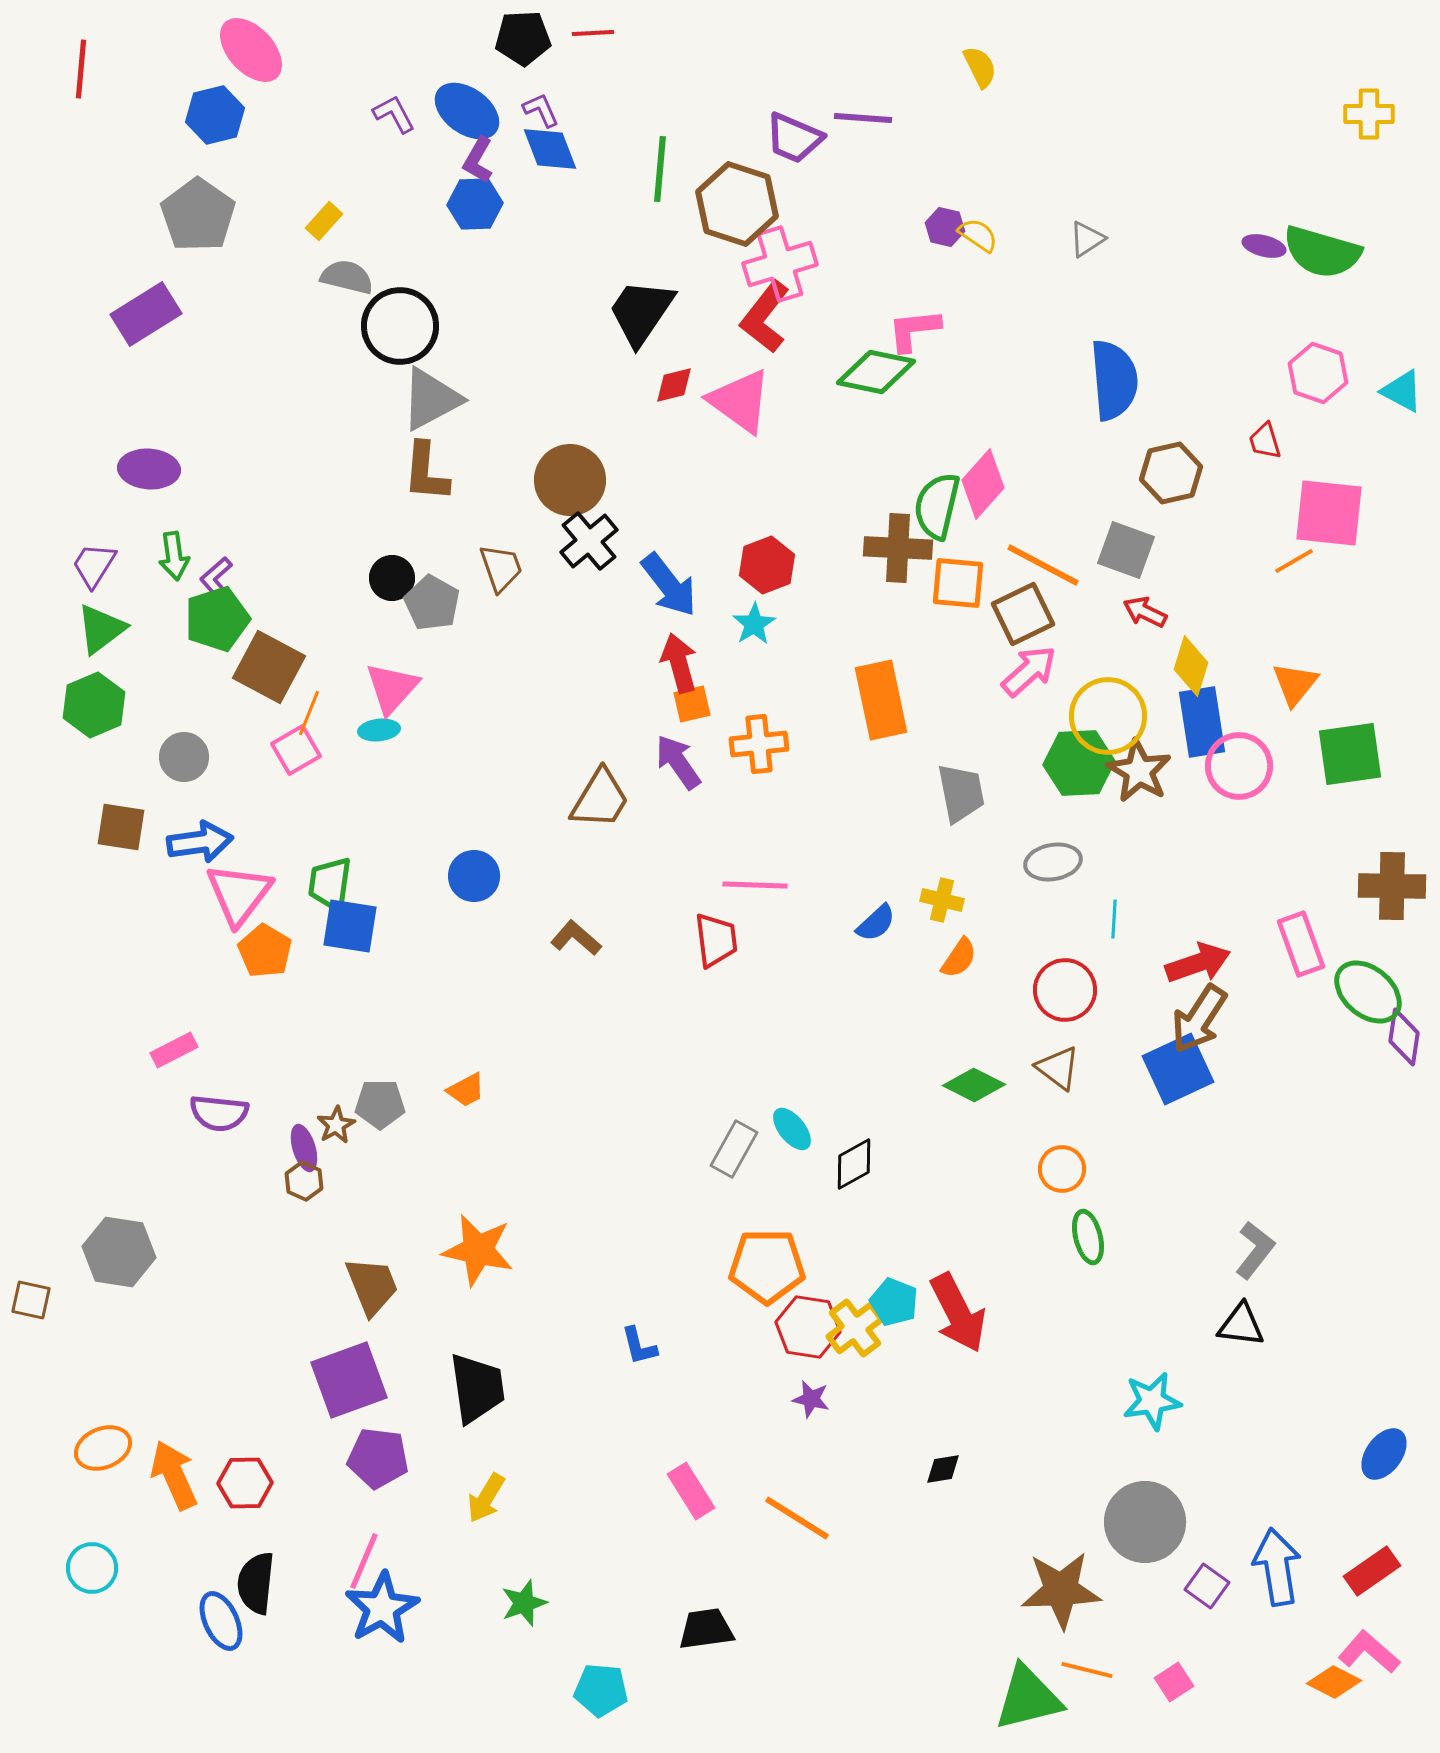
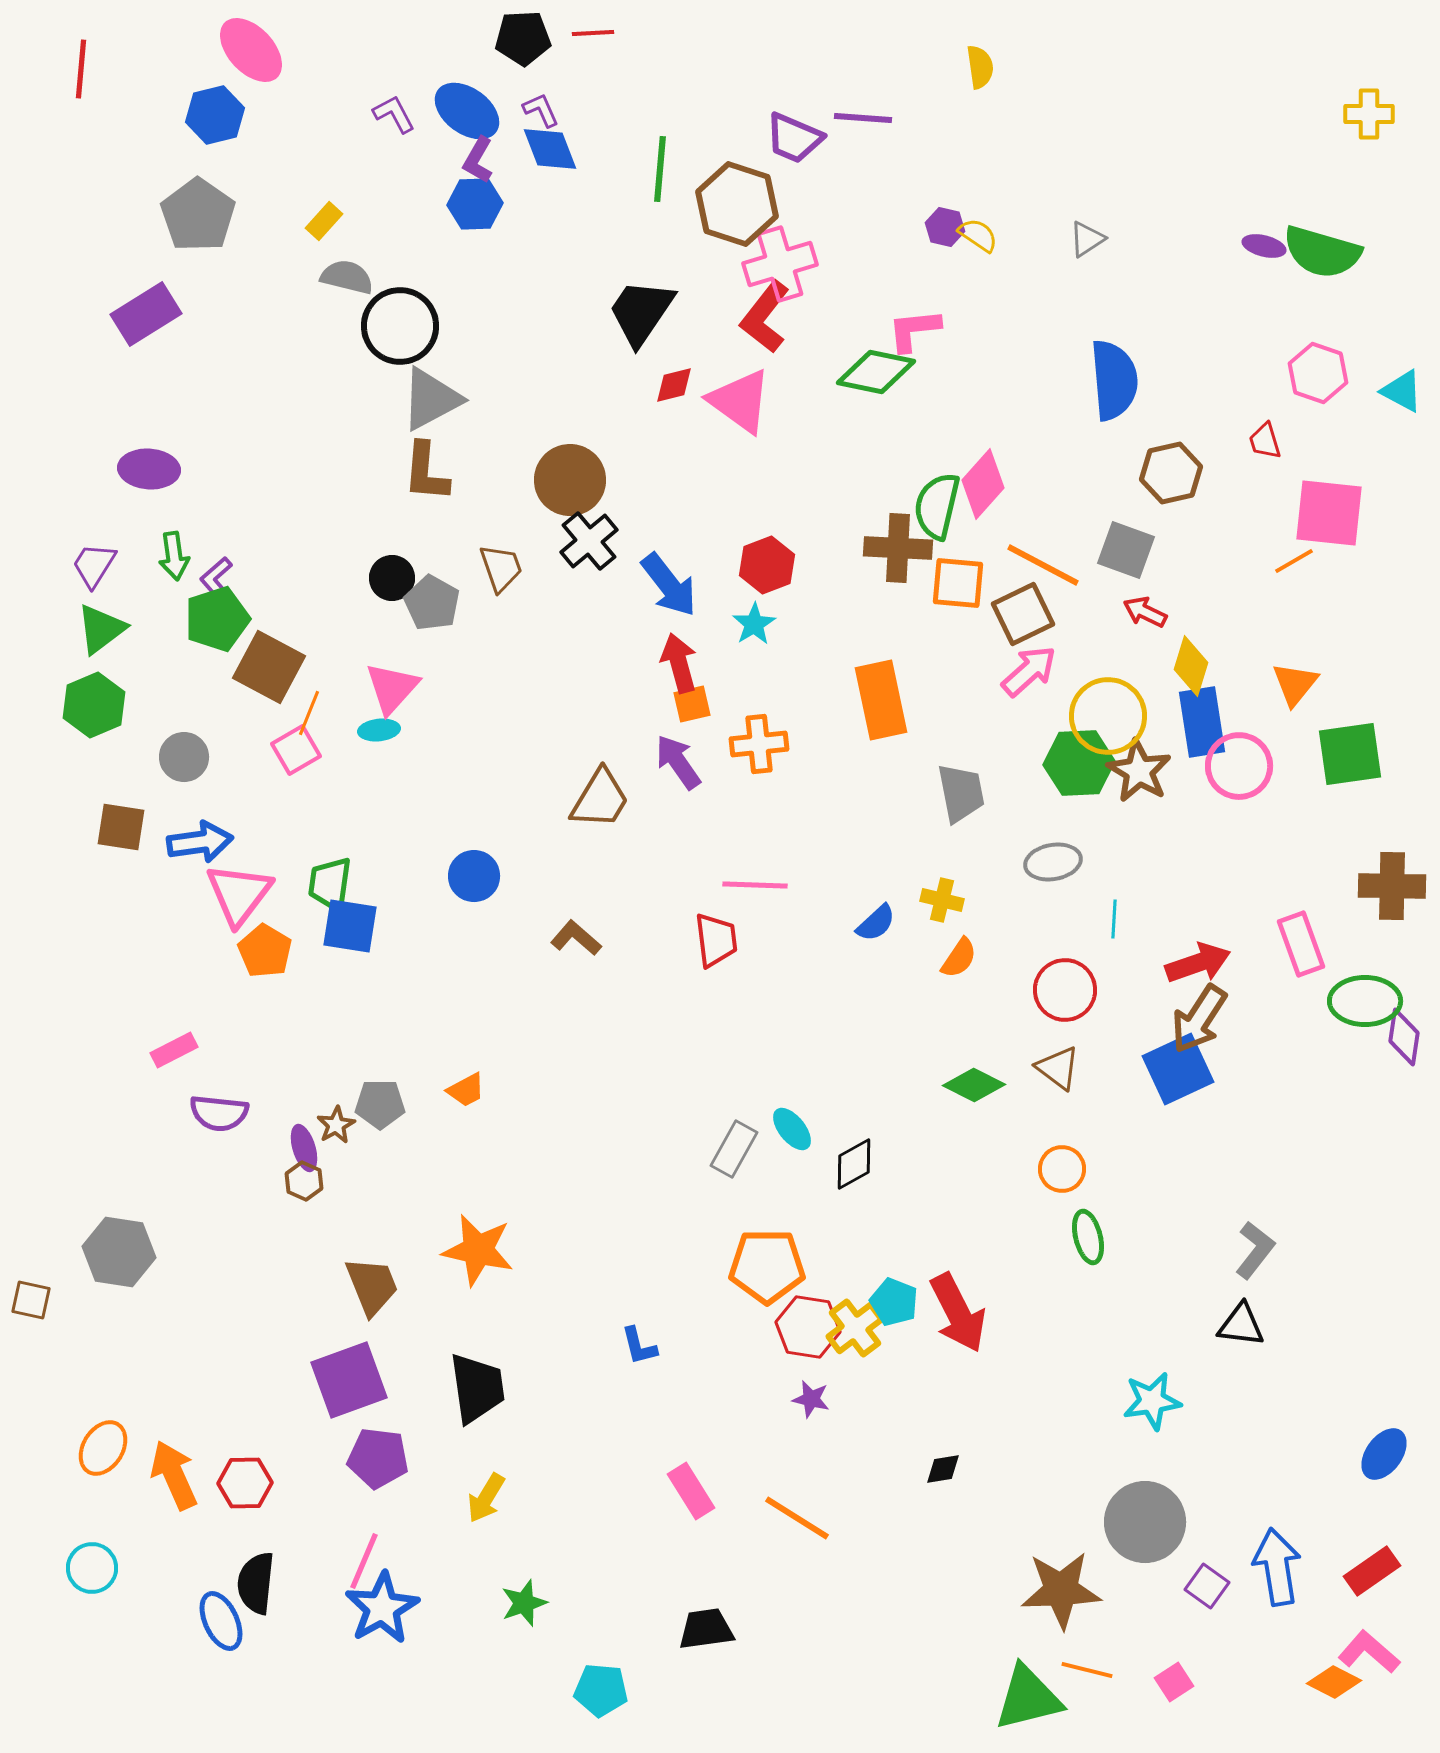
yellow semicircle at (980, 67): rotated 18 degrees clockwise
green ellipse at (1368, 992): moved 3 px left, 9 px down; rotated 40 degrees counterclockwise
orange ellipse at (103, 1448): rotated 36 degrees counterclockwise
